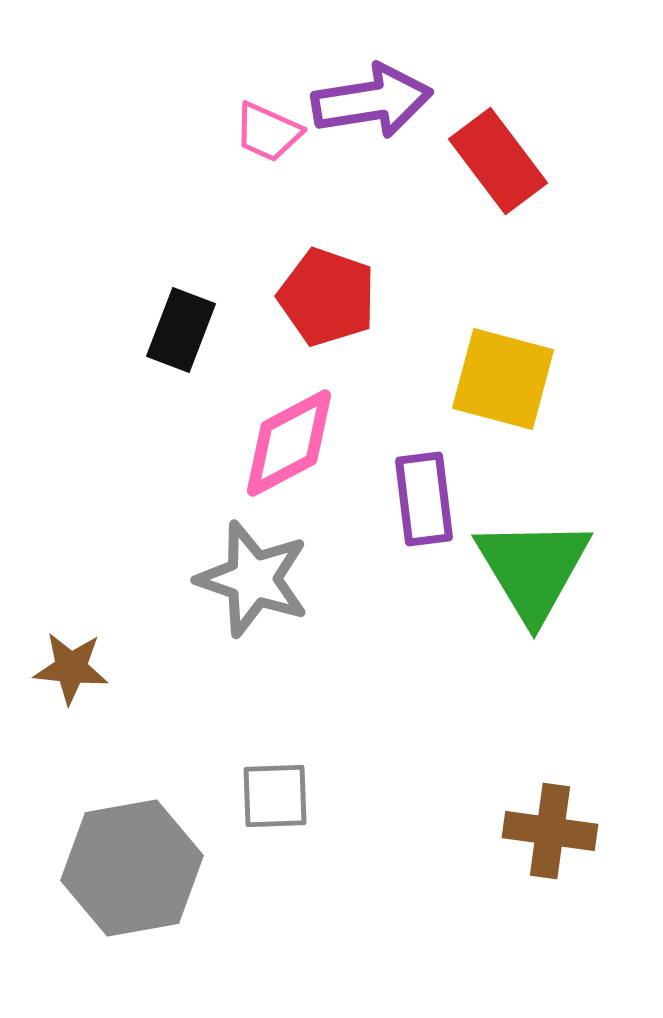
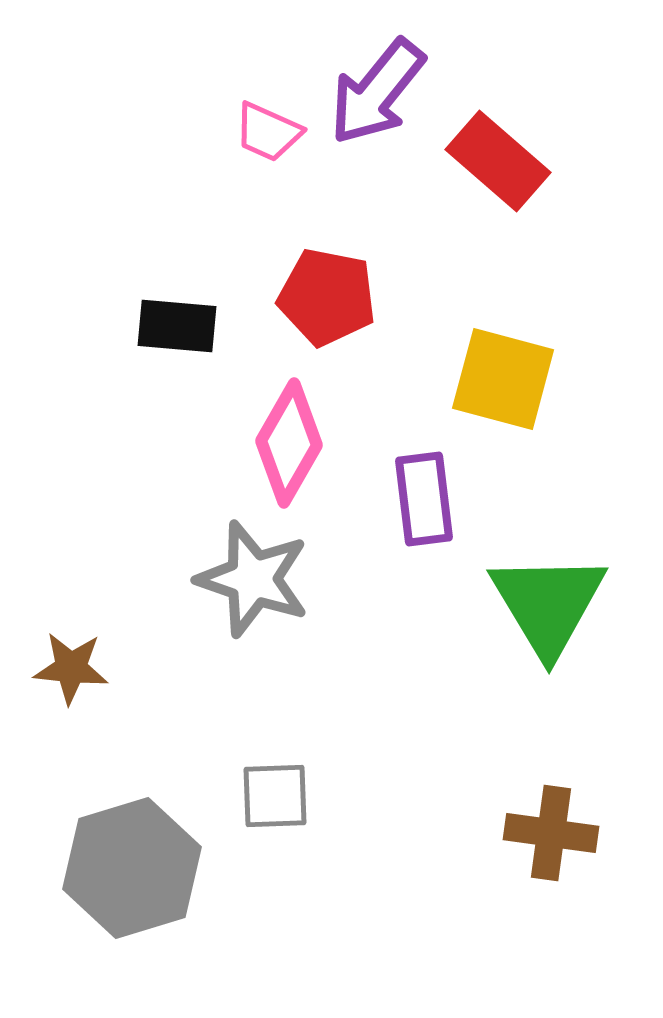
purple arrow: moved 5 px right, 9 px up; rotated 138 degrees clockwise
red rectangle: rotated 12 degrees counterclockwise
red pentagon: rotated 8 degrees counterclockwise
black rectangle: moved 4 px left, 4 px up; rotated 74 degrees clockwise
pink diamond: rotated 32 degrees counterclockwise
green triangle: moved 15 px right, 35 px down
brown cross: moved 1 px right, 2 px down
gray hexagon: rotated 7 degrees counterclockwise
